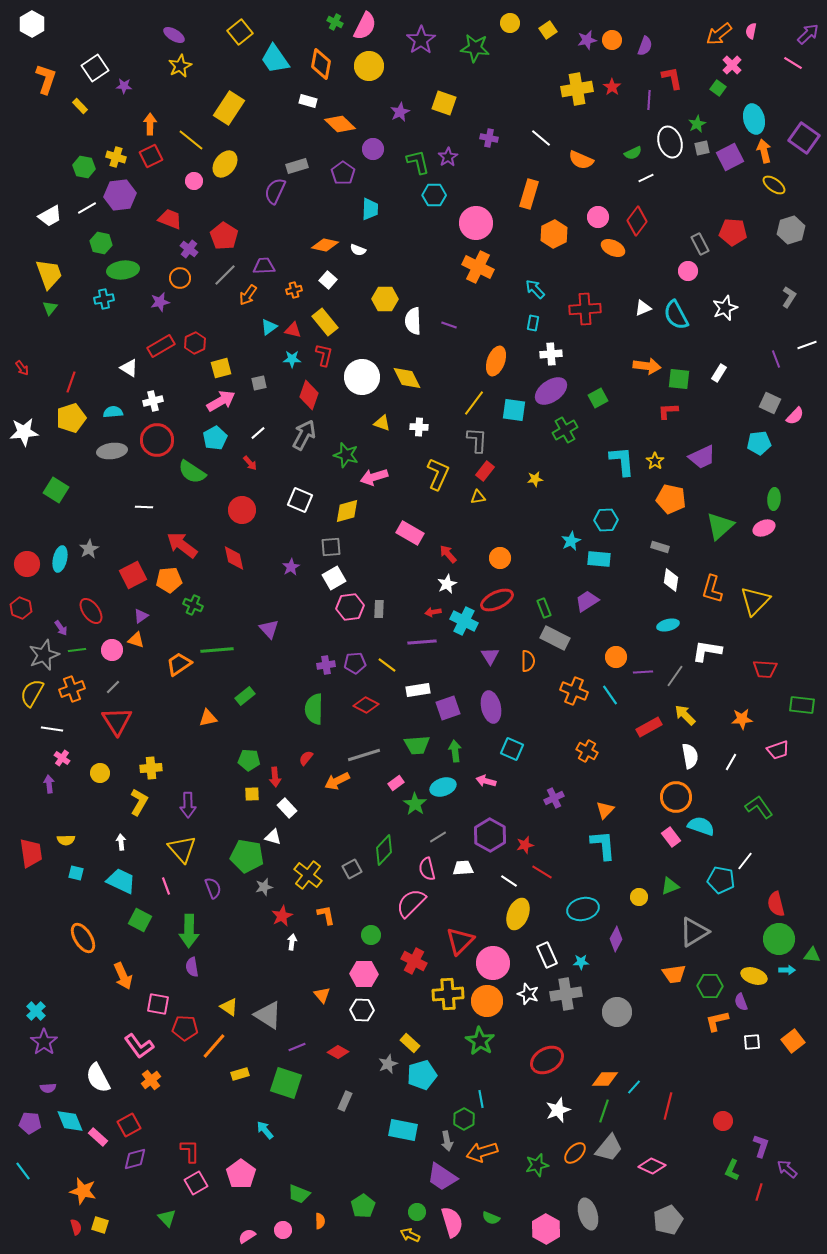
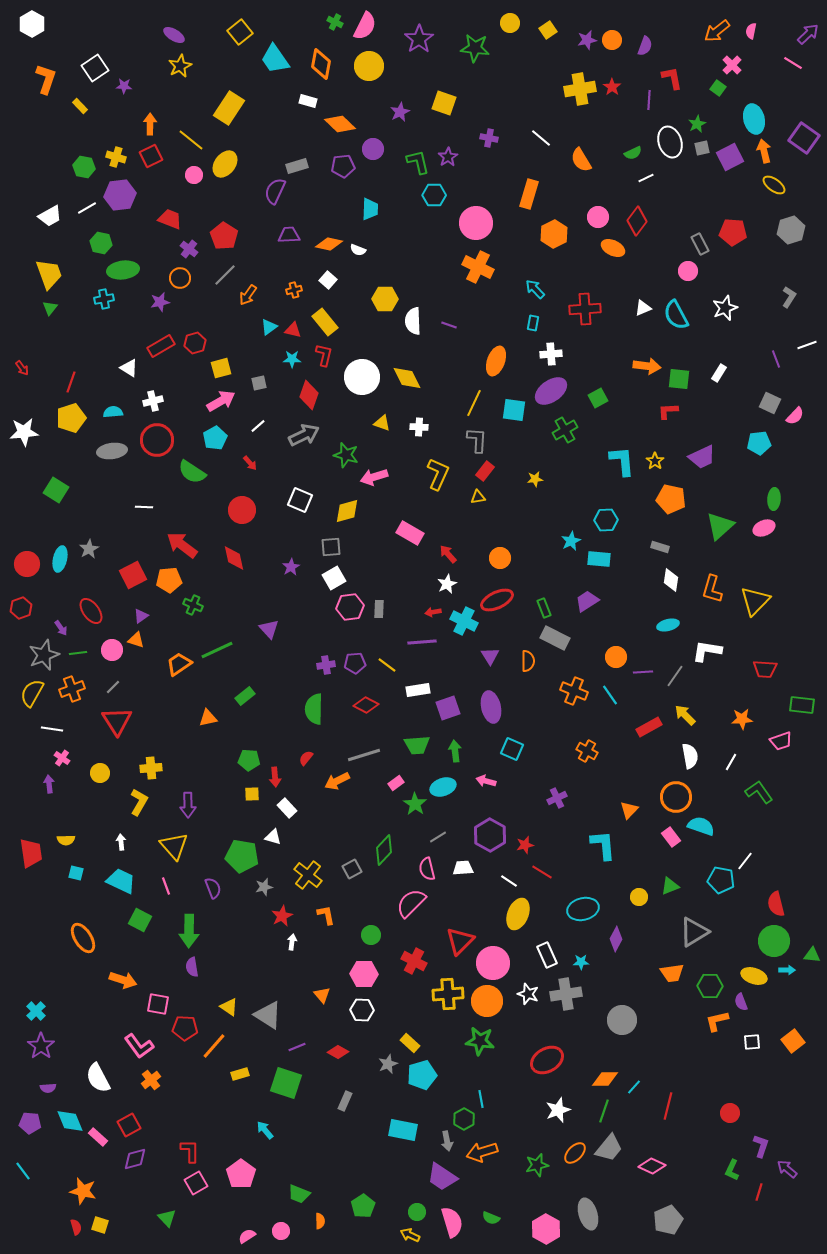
orange arrow at (719, 34): moved 2 px left, 3 px up
purple star at (421, 40): moved 2 px left, 1 px up
yellow cross at (577, 89): moved 3 px right
orange semicircle at (581, 160): rotated 35 degrees clockwise
purple pentagon at (343, 173): moved 7 px up; rotated 30 degrees clockwise
pink circle at (194, 181): moved 6 px up
orange diamond at (325, 245): moved 4 px right, 1 px up
purple trapezoid at (264, 266): moved 25 px right, 31 px up
red hexagon at (195, 343): rotated 10 degrees clockwise
yellow line at (474, 403): rotated 12 degrees counterclockwise
white line at (258, 433): moved 7 px up
gray arrow at (304, 435): rotated 36 degrees clockwise
red hexagon at (21, 608): rotated 20 degrees clockwise
green line at (77, 650): moved 1 px right, 3 px down
green line at (217, 650): rotated 20 degrees counterclockwise
pink trapezoid at (778, 750): moved 3 px right, 9 px up
purple cross at (554, 798): moved 3 px right
green L-shape at (759, 807): moved 15 px up
orange triangle at (605, 810): moved 24 px right
yellow triangle at (182, 849): moved 8 px left, 3 px up
green pentagon at (247, 856): moved 5 px left
green circle at (779, 939): moved 5 px left, 2 px down
orange trapezoid at (674, 974): moved 2 px left, 1 px up
orange arrow at (123, 976): moved 4 px down; rotated 48 degrees counterclockwise
gray circle at (617, 1012): moved 5 px right, 8 px down
green star at (480, 1041): rotated 24 degrees counterclockwise
purple star at (44, 1042): moved 3 px left, 4 px down
red circle at (723, 1121): moved 7 px right, 8 px up
pink circle at (283, 1230): moved 2 px left, 1 px down
